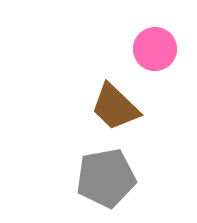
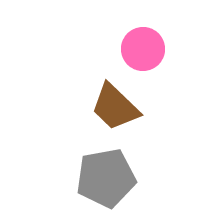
pink circle: moved 12 px left
